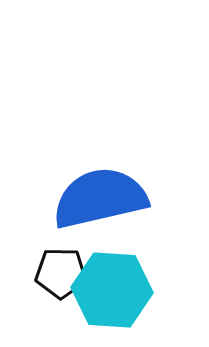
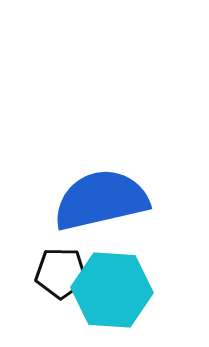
blue semicircle: moved 1 px right, 2 px down
